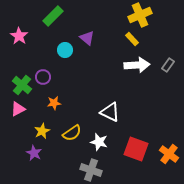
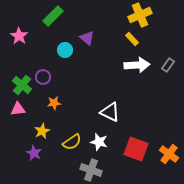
pink triangle: rotated 21 degrees clockwise
yellow semicircle: moved 9 px down
